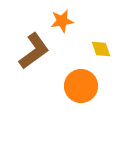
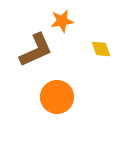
brown L-shape: moved 2 px right, 1 px up; rotated 12 degrees clockwise
orange circle: moved 24 px left, 11 px down
